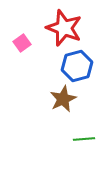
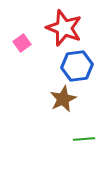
blue hexagon: rotated 8 degrees clockwise
